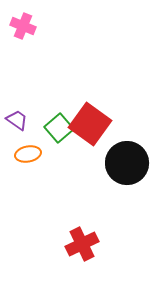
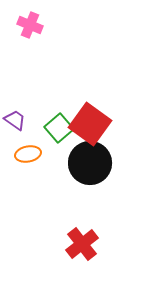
pink cross: moved 7 px right, 1 px up
purple trapezoid: moved 2 px left
black circle: moved 37 px left
red cross: rotated 12 degrees counterclockwise
